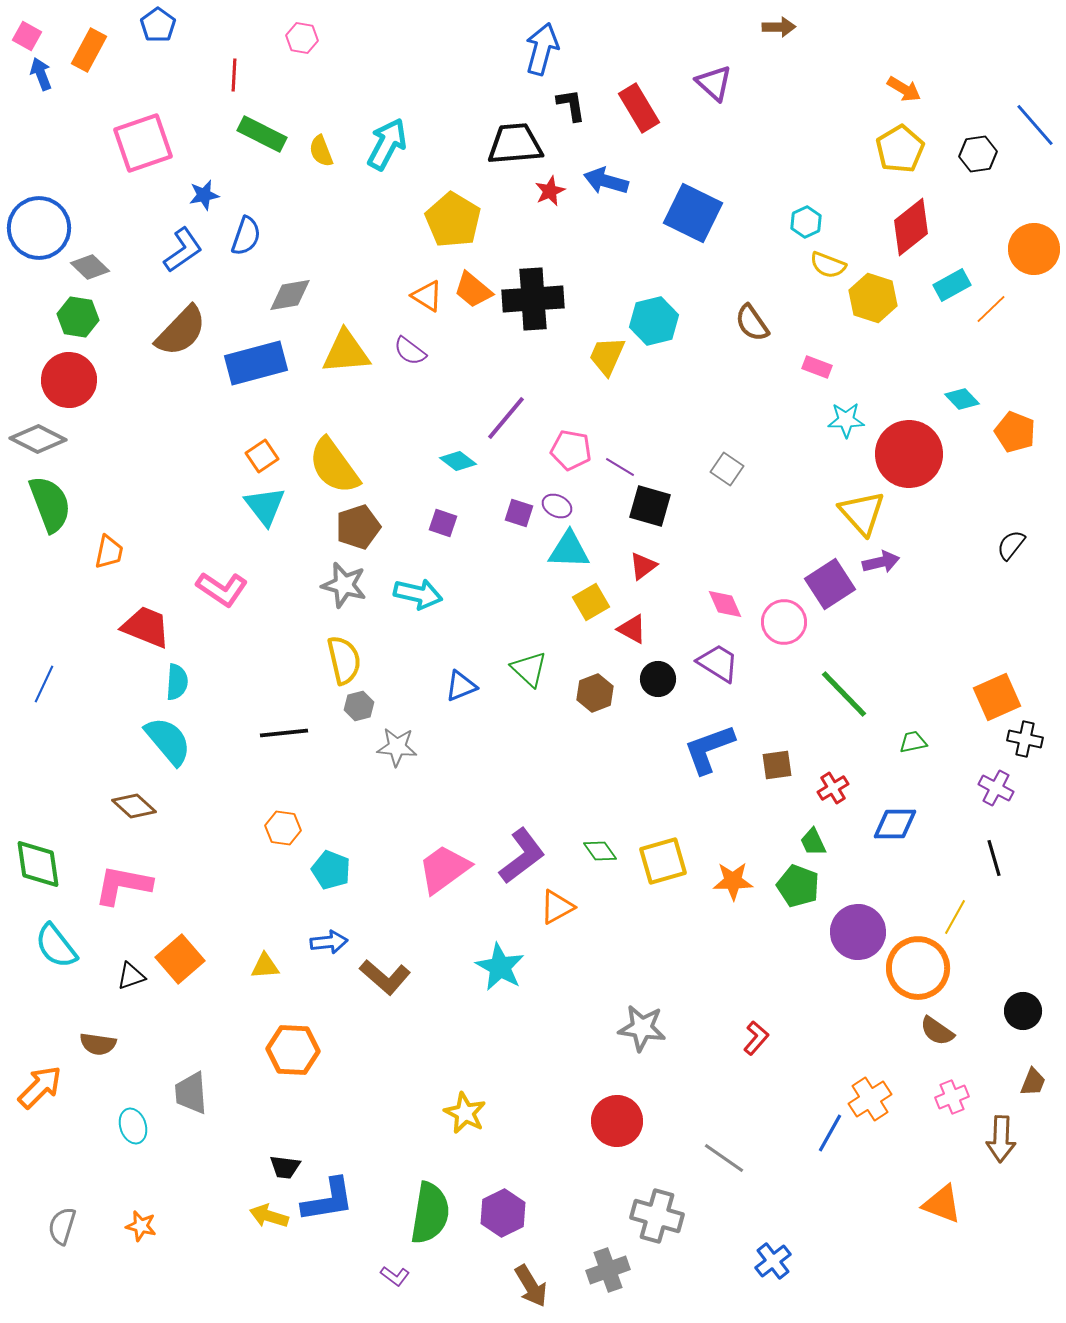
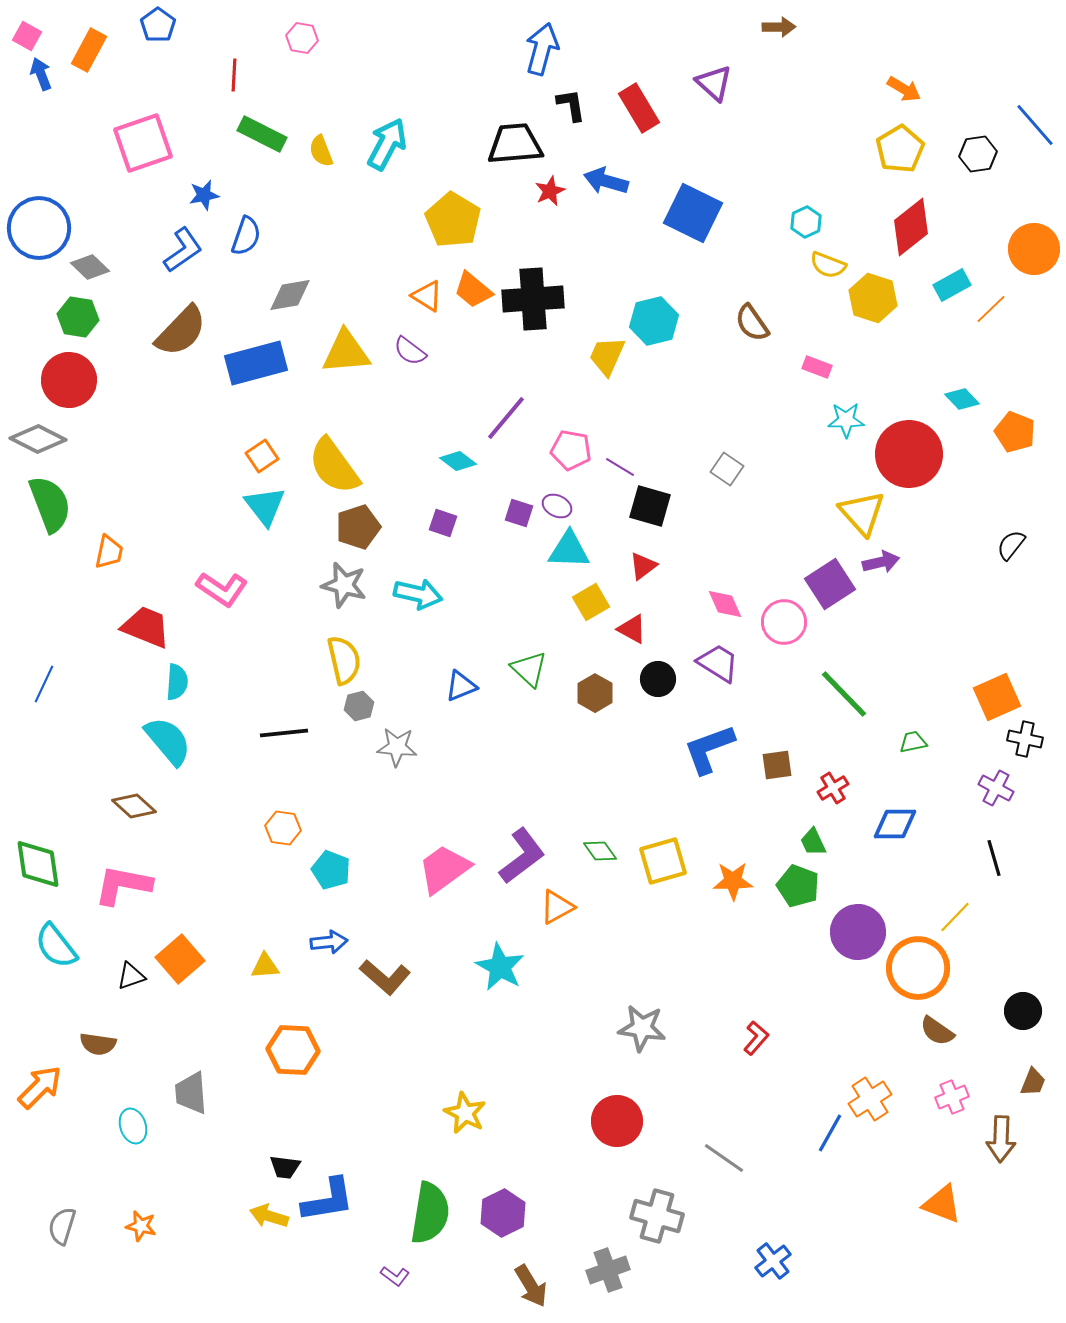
brown hexagon at (595, 693): rotated 9 degrees counterclockwise
yellow line at (955, 917): rotated 15 degrees clockwise
